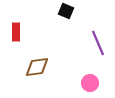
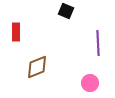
purple line: rotated 20 degrees clockwise
brown diamond: rotated 15 degrees counterclockwise
